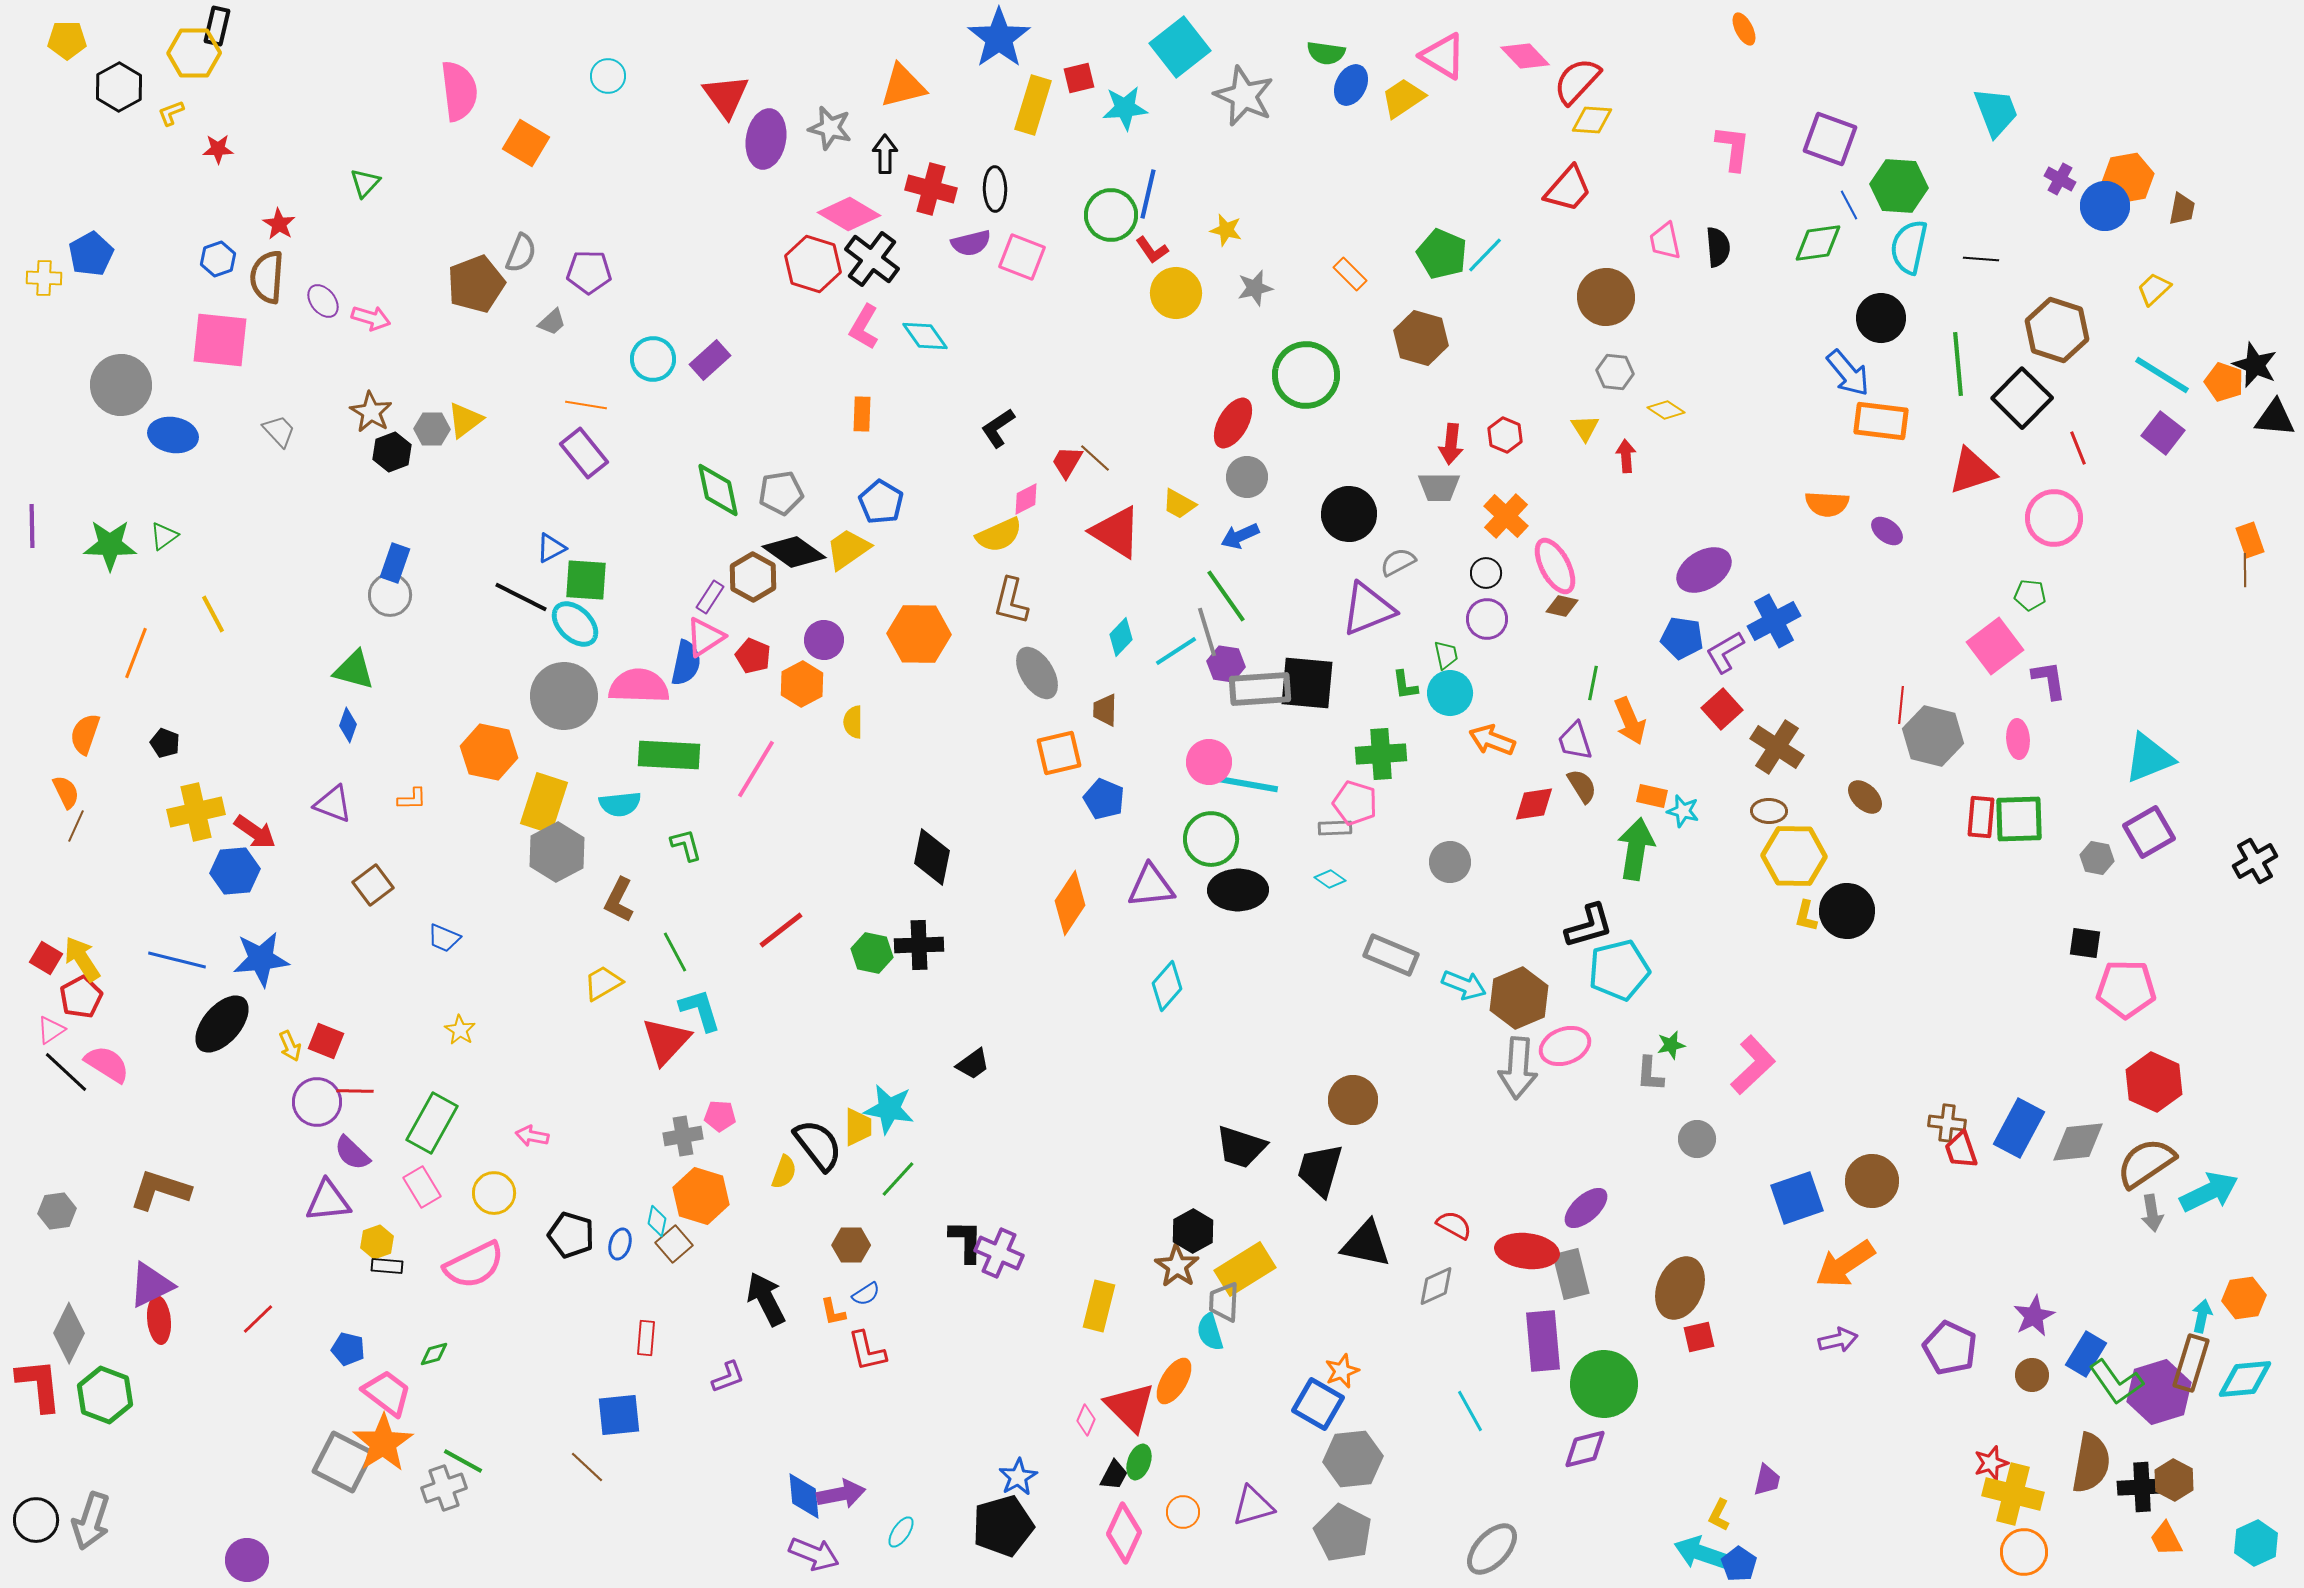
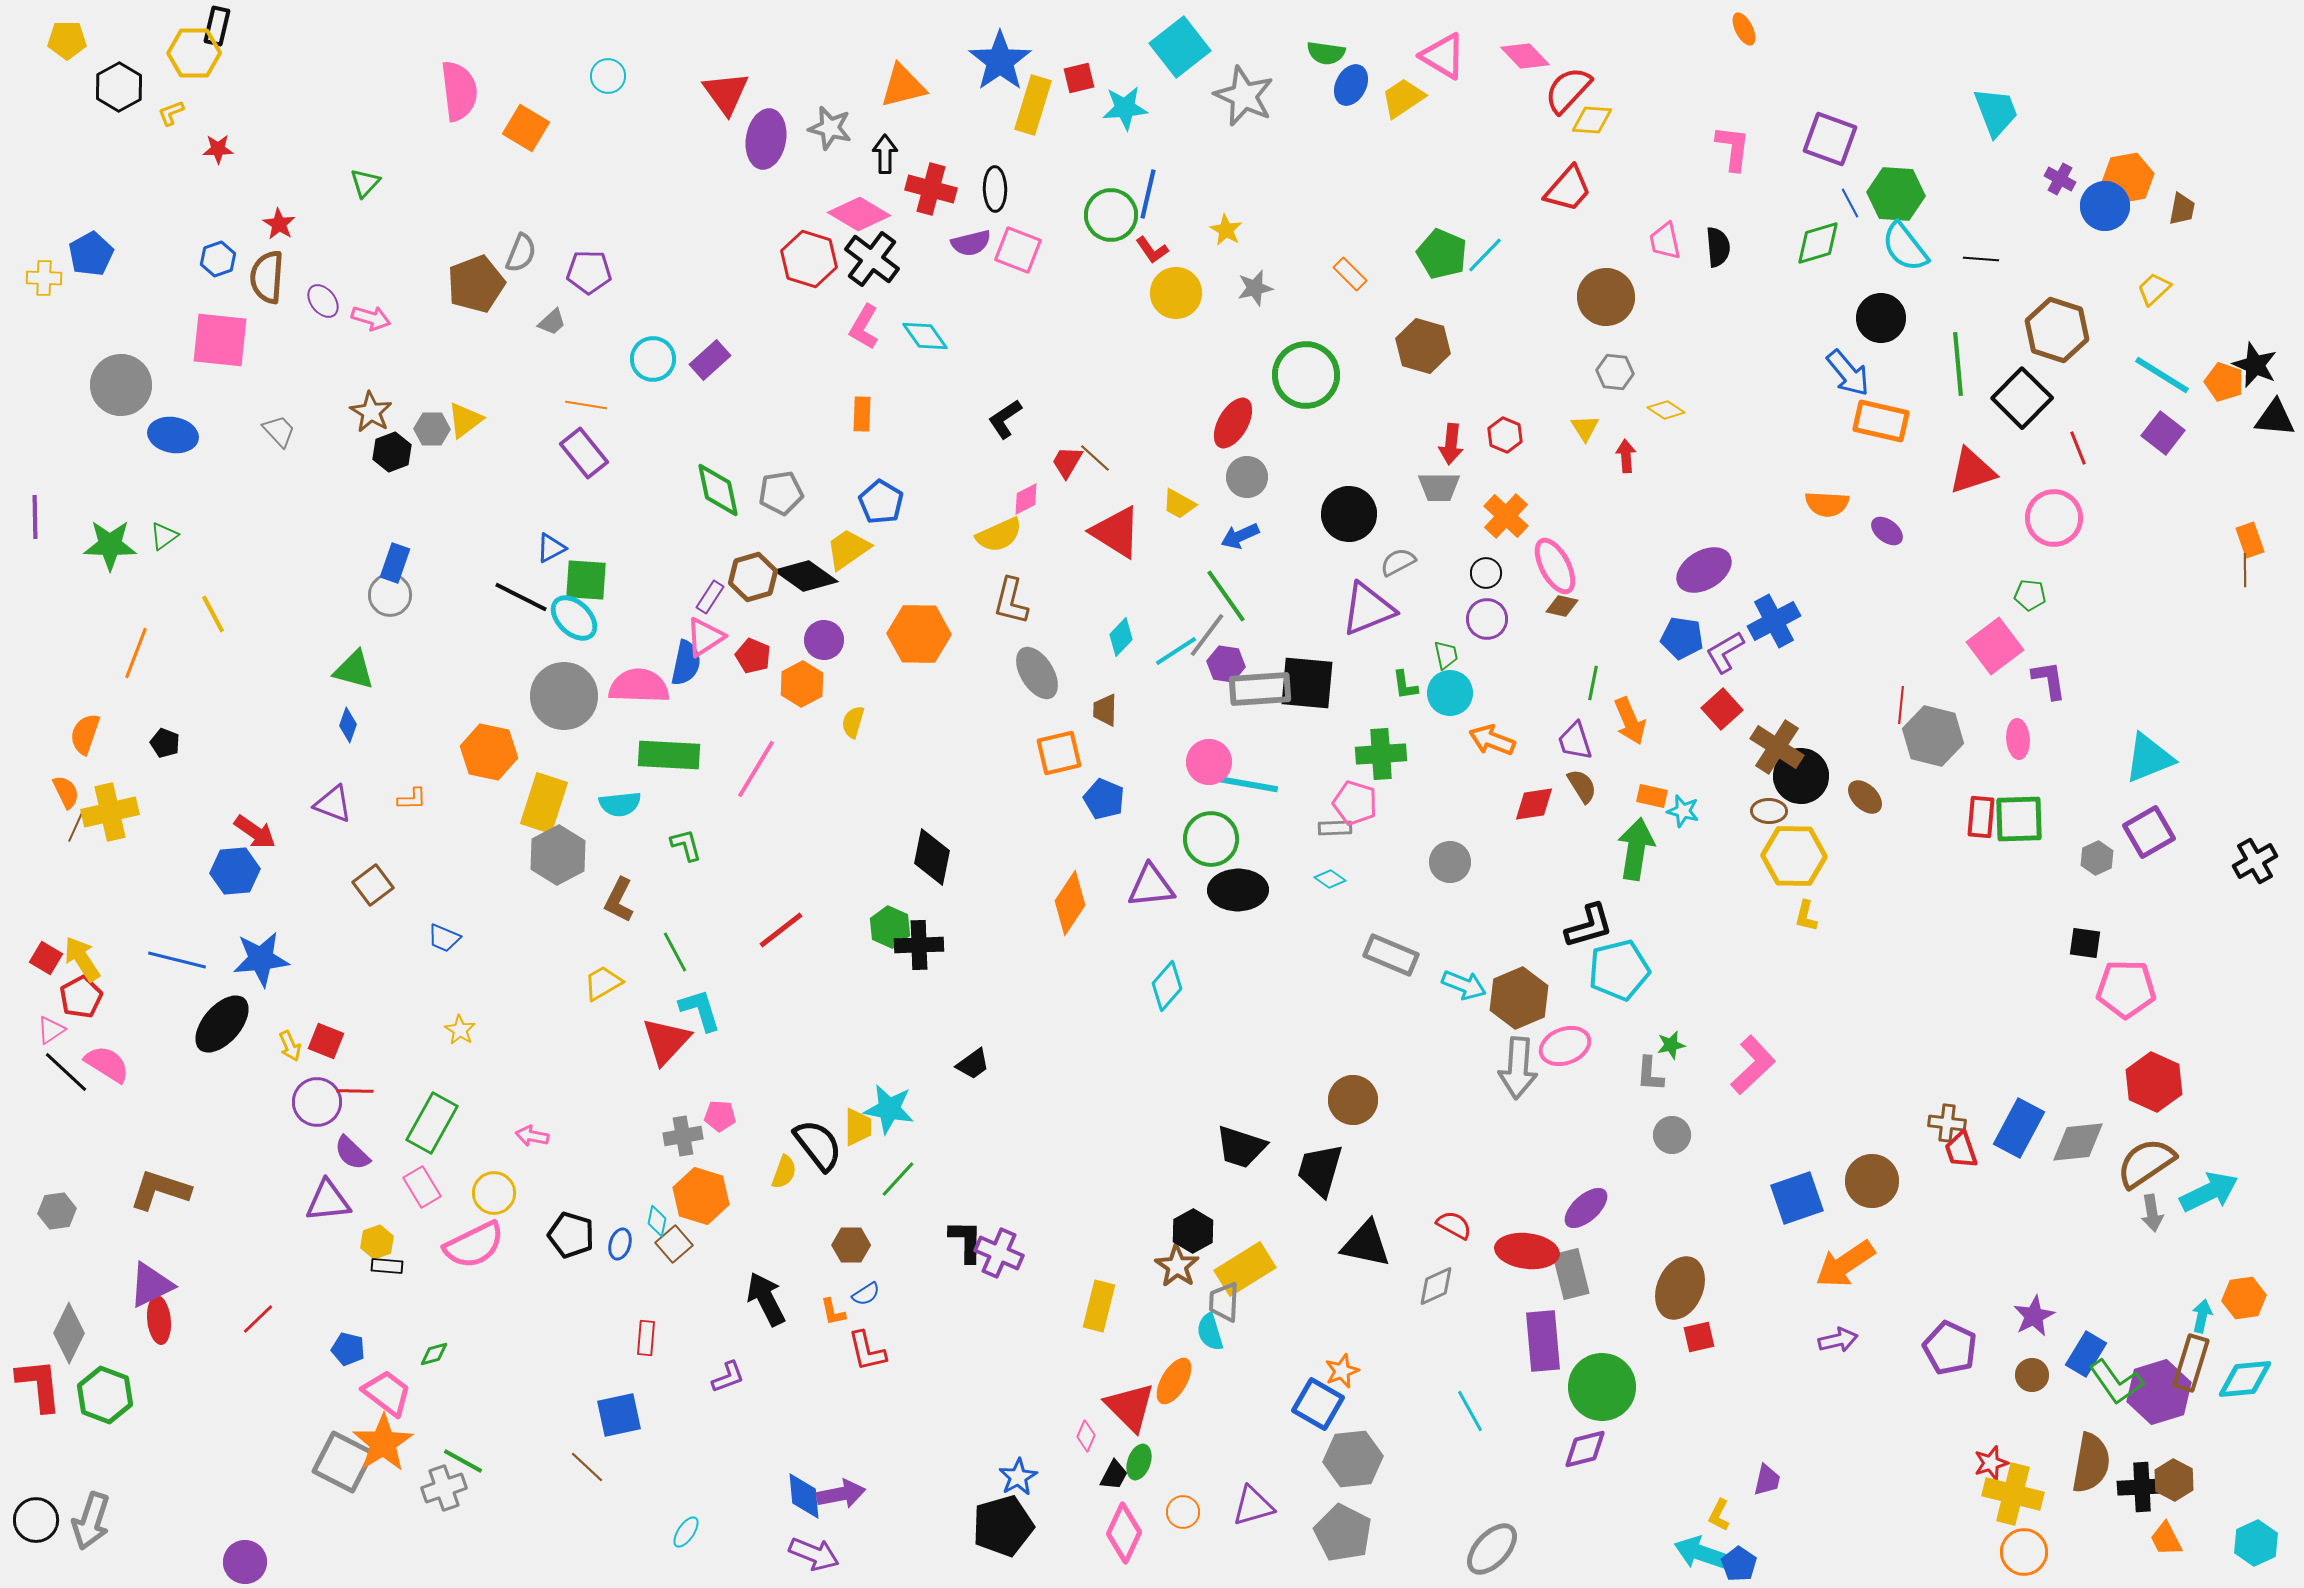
blue star at (999, 38): moved 1 px right, 23 px down
red semicircle at (1577, 81): moved 9 px left, 9 px down
red triangle at (726, 96): moved 3 px up
orange square at (526, 143): moved 15 px up
green hexagon at (1899, 186): moved 3 px left, 8 px down
blue line at (1849, 205): moved 1 px right, 2 px up
pink diamond at (849, 214): moved 10 px right
yellow star at (1226, 230): rotated 16 degrees clockwise
green diamond at (1818, 243): rotated 9 degrees counterclockwise
cyan semicircle at (1909, 247): moved 4 px left; rotated 50 degrees counterclockwise
pink square at (1022, 257): moved 4 px left, 7 px up
red hexagon at (813, 264): moved 4 px left, 5 px up
brown hexagon at (1421, 338): moved 2 px right, 8 px down
orange rectangle at (1881, 421): rotated 6 degrees clockwise
black L-shape at (998, 428): moved 7 px right, 9 px up
purple line at (32, 526): moved 3 px right, 9 px up
black diamond at (794, 552): moved 12 px right, 24 px down
brown hexagon at (753, 577): rotated 15 degrees clockwise
cyan ellipse at (575, 624): moved 1 px left, 6 px up
gray line at (1207, 632): moved 3 px down; rotated 54 degrees clockwise
yellow semicircle at (853, 722): rotated 16 degrees clockwise
yellow cross at (196, 812): moved 86 px left
gray hexagon at (557, 852): moved 1 px right, 3 px down
gray hexagon at (2097, 858): rotated 24 degrees clockwise
black circle at (1847, 911): moved 46 px left, 135 px up
green hexagon at (872, 953): moved 18 px right, 26 px up; rotated 12 degrees clockwise
gray circle at (1697, 1139): moved 25 px left, 4 px up
pink semicircle at (474, 1265): moved 20 px up
green circle at (1604, 1384): moved 2 px left, 3 px down
blue square at (619, 1415): rotated 6 degrees counterclockwise
pink diamond at (1086, 1420): moved 16 px down
cyan ellipse at (901, 1532): moved 215 px left
purple circle at (247, 1560): moved 2 px left, 2 px down
